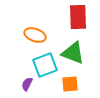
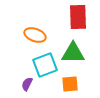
green triangle: rotated 20 degrees counterclockwise
